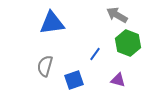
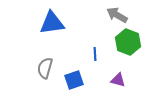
green hexagon: moved 1 px up
blue line: rotated 40 degrees counterclockwise
gray semicircle: moved 2 px down
